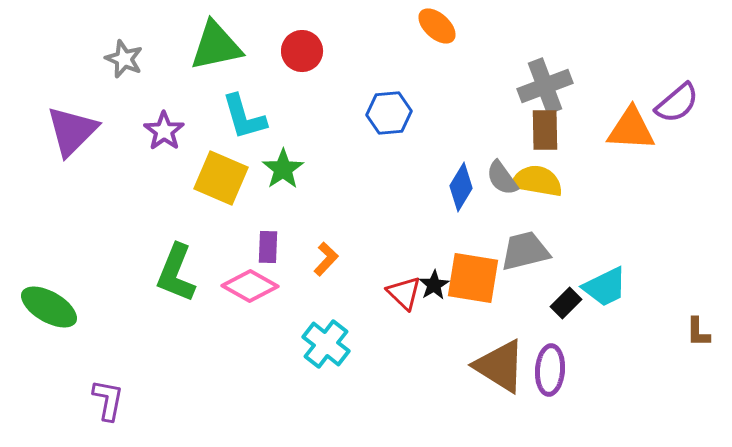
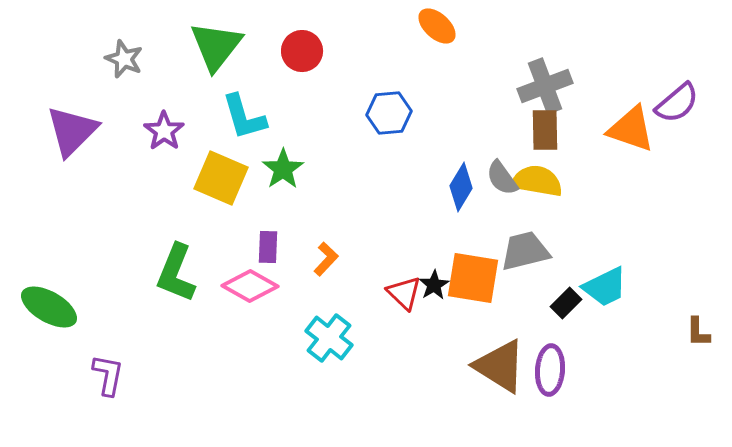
green triangle: rotated 40 degrees counterclockwise
orange triangle: rotated 16 degrees clockwise
cyan cross: moved 3 px right, 6 px up
purple L-shape: moved 25 px up
